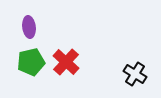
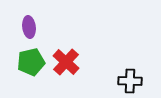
black cross: moved 5 px left, 7 px down; rotated 30 degrees counterclockwise
